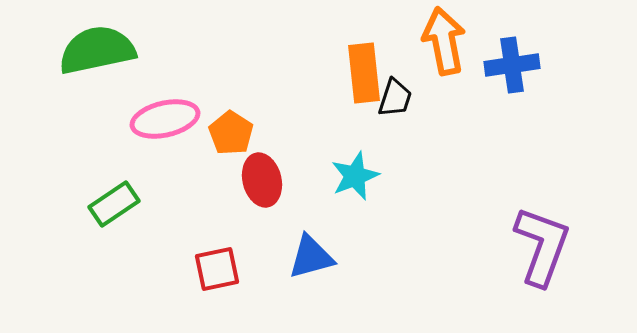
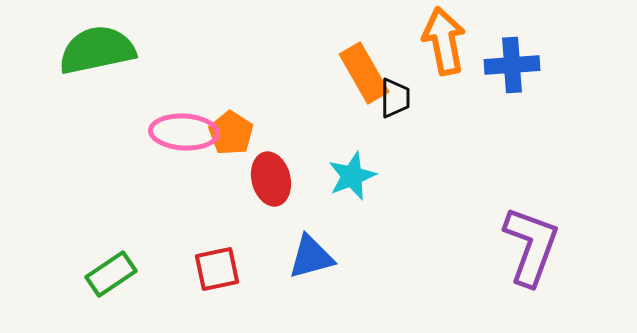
blue cross: rotated 4 degrees clockwise
orange rectangle: rotated 24 degrees counterclockwise
black trapezoid: rotated 18 degrees counterclockwise
pink ellipse: moved 19 px right, 13 px down; rotated 16 degrees clockwise
cyan star: moved 3 px left
red ellipse: moved 9 px right, 1 px up
green rectangle: moved 3 px left, 70 px down
purple L-shape: moved 11 px left
